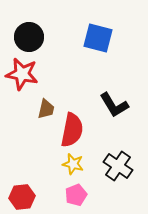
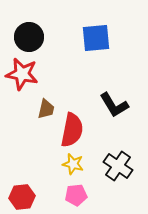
blue square: moved 2 px left; rotated 20 degrees counterclockwise
pink pentagon: rotated 15 degrees clockwise
